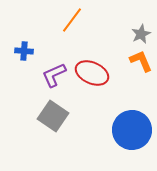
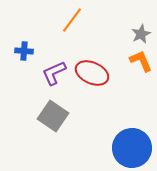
purple L-shape: moved 2 px up
blue circle: moved 18 px down
